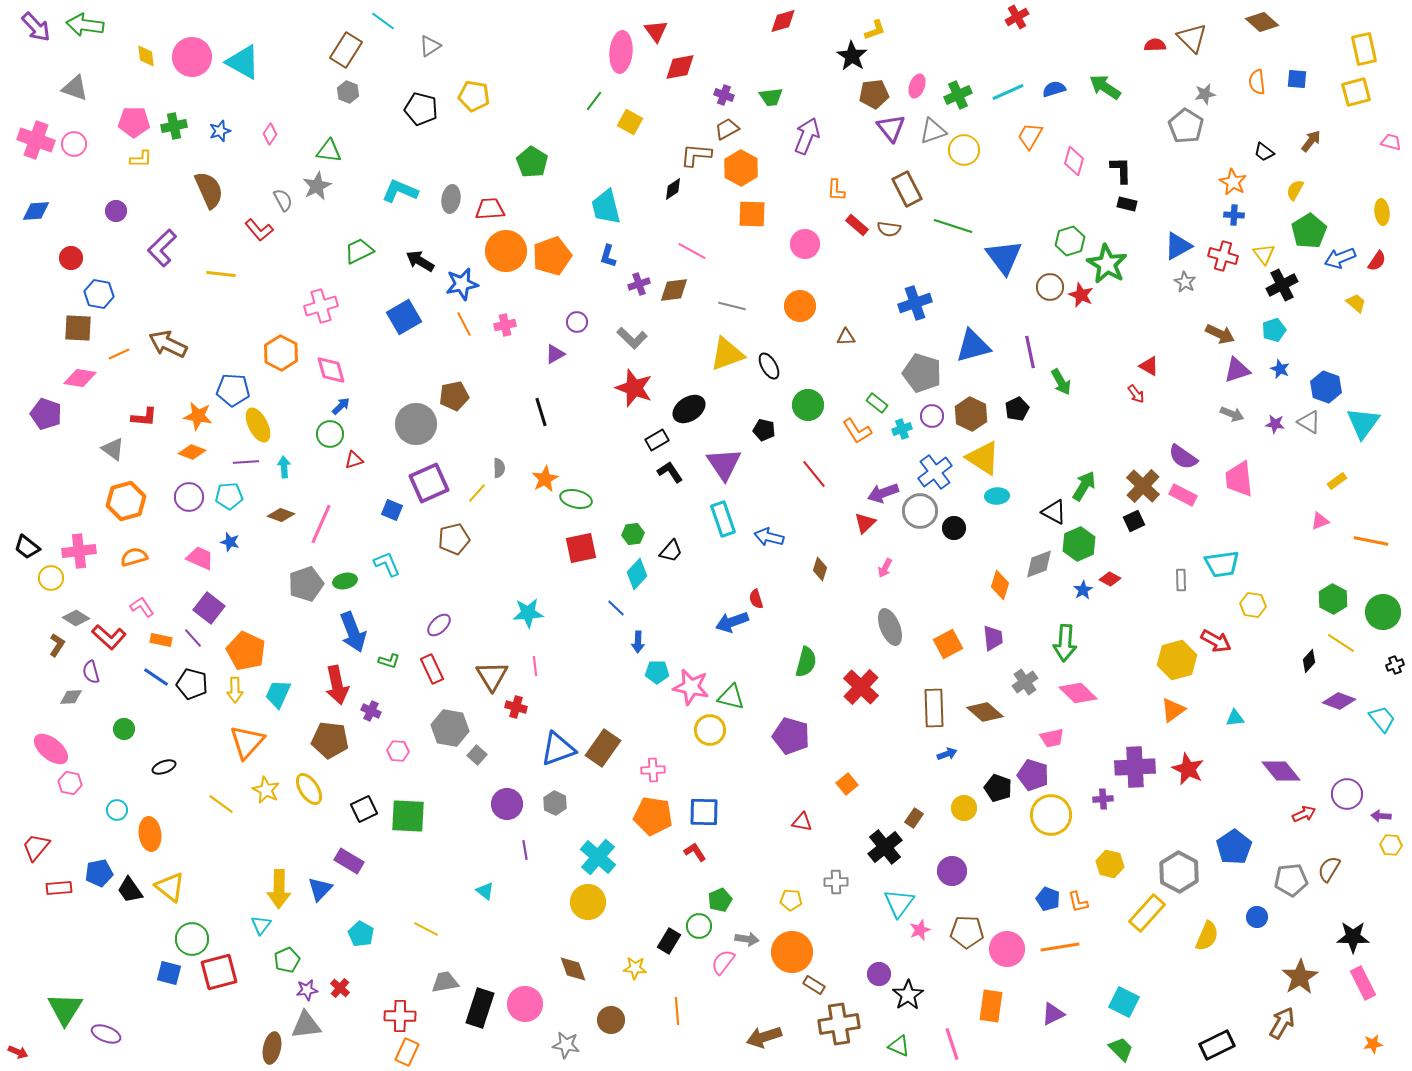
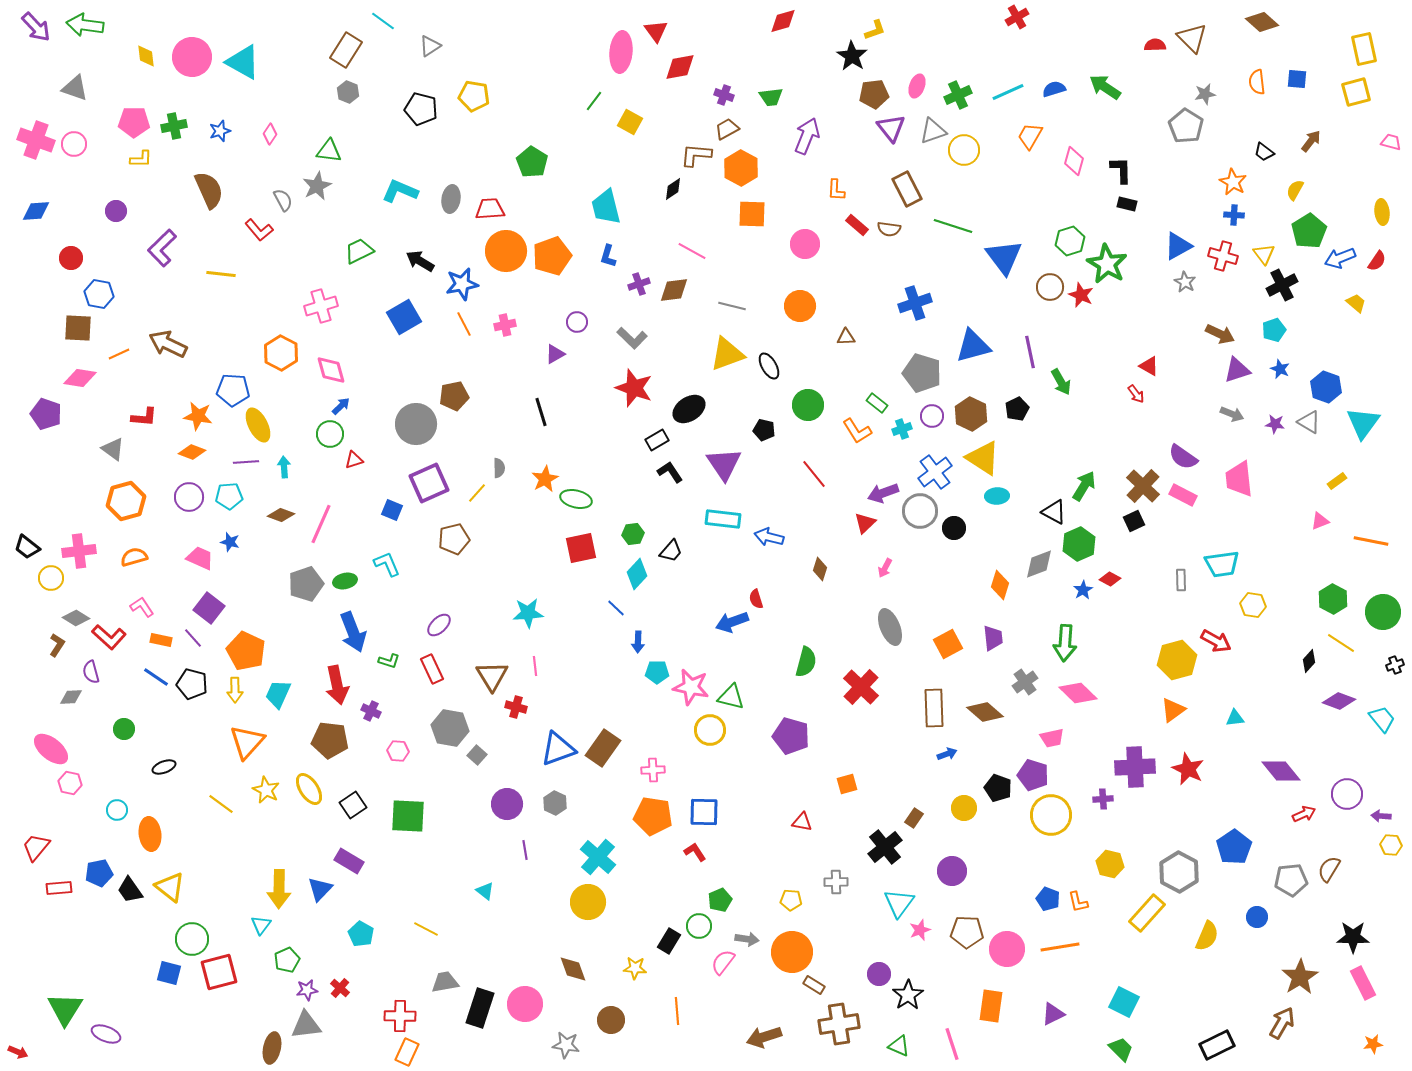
cyan rectangle at (723, 519): rotated 64 degrees counterclockwise
orange square at (847, 784): rotated 25 degrees clockwise
black square at (364, 809): moved 11 px left, 4 px up; rotated 8 degrees counterclockwise
